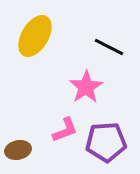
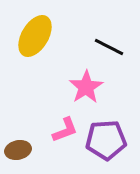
purple pentagon: moved 2 px up
